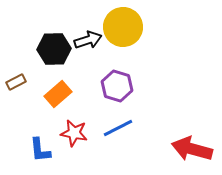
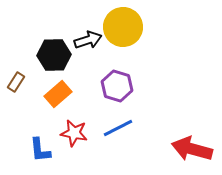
black hexagon: moved 6 px down
brown rectangle: rotated 30 degrees counterclockwise
